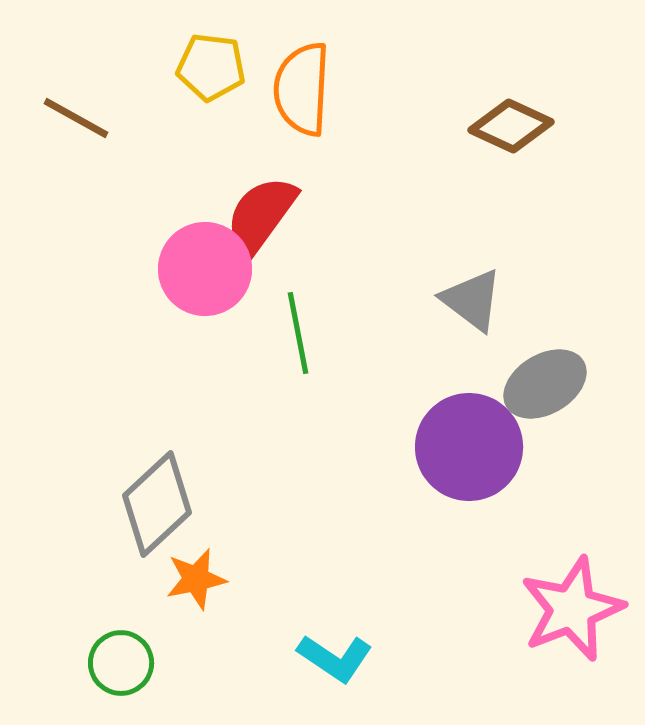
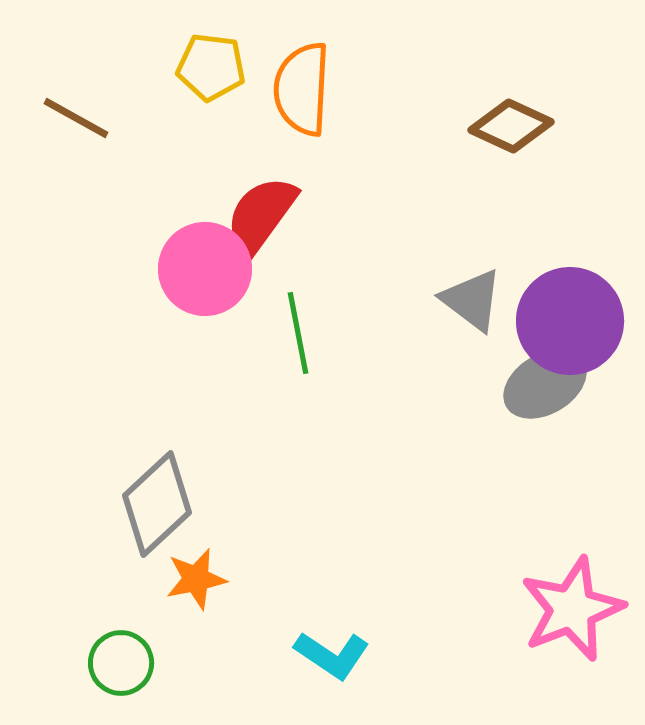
purple circle: moved 101 px right, 126 px up
cyan L-shape: moved 3 px left, 3 px up
